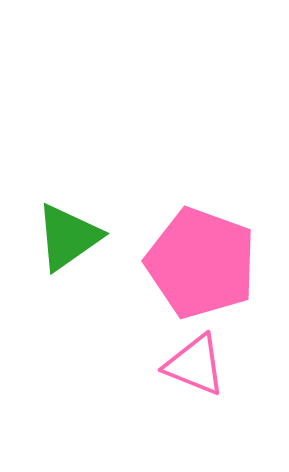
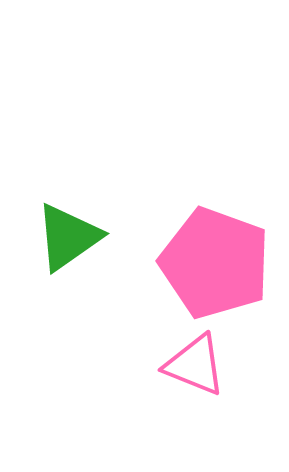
pink pentagon: moved 14 px right
